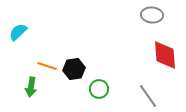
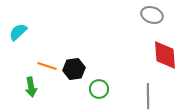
gray ellipse: rotated 15 degrees clockwise
green arrow: rotated 18 degrees counterclockwise
gray line: rotated 35 degrees clockwise
